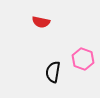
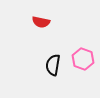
black semicircle: moved 7 px up
